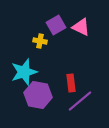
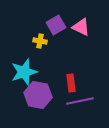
purple line: rotated 28 degrees clockwise
